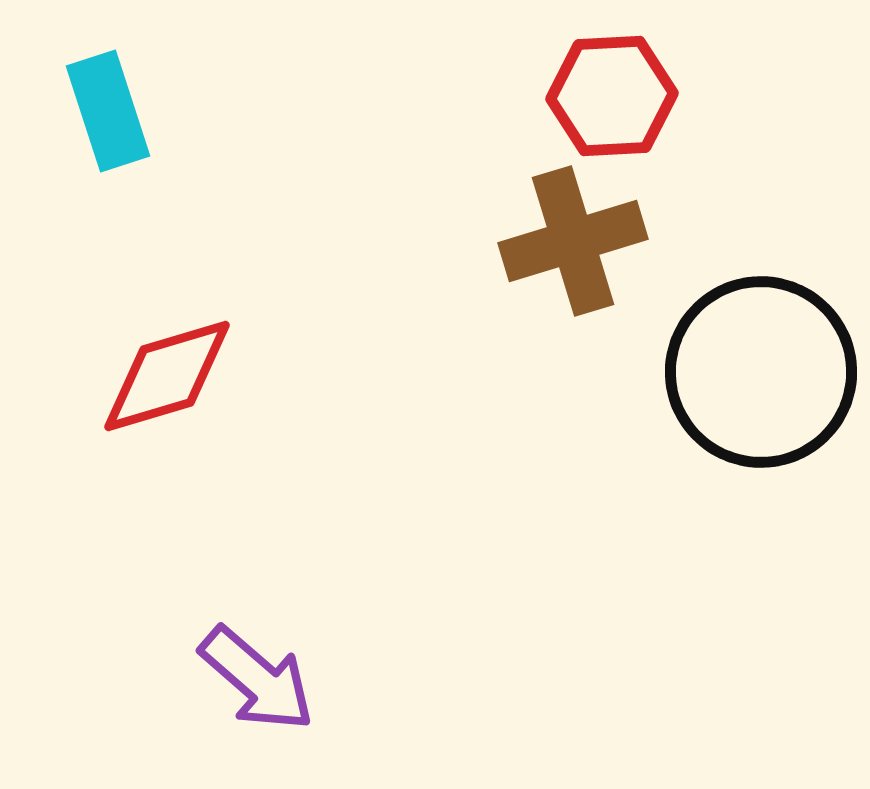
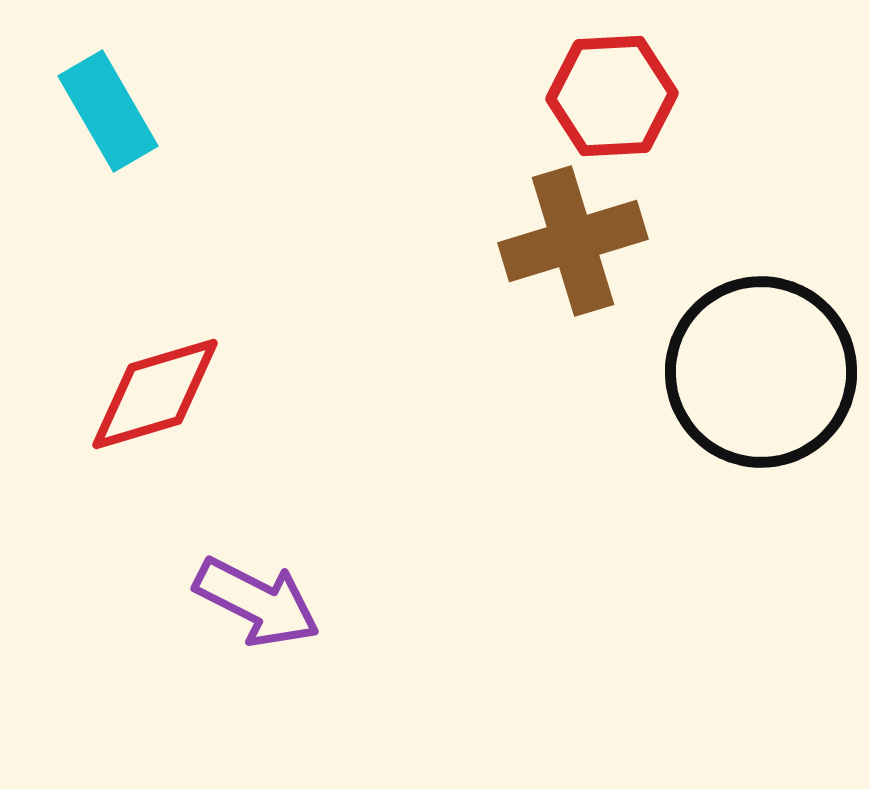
cyan rectangle: rotated 12 degrees counterclockwise
red diamond: moved 12 px left, 18 px down
purple arrow: moved 77 px up; rotated 14 degrees counterclockwise
